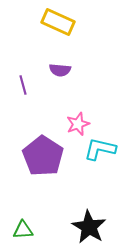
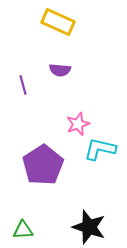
purple pentagon: moved 9 px down; rotated 6 degrees clockwise
black star: rotated 12 degrees counterclockwise
